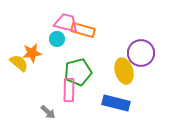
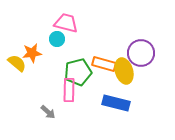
orange rectangle: moved 21 px right, 34 px down
yellow semicircle: moved 2 px left
